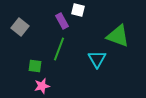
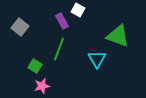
white square: rotated 16 degrees clockwise
green square: rotated 24 degrees clockwise
